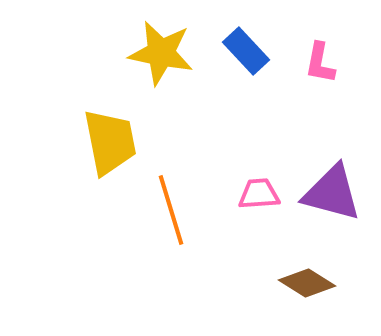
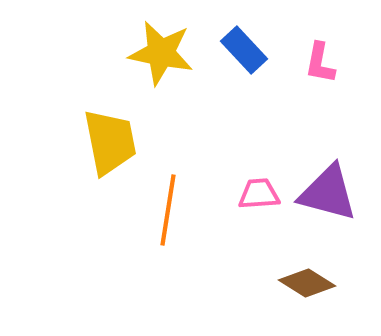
blue rectangle: moved 2 px left, 1 px up
purple triangle: moved 4 px left
orange line: moved 3 px left; rotated 26 degrees clockwise
